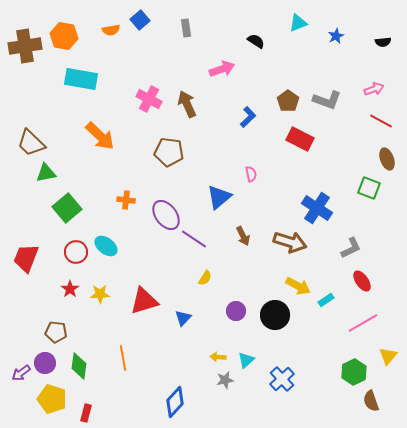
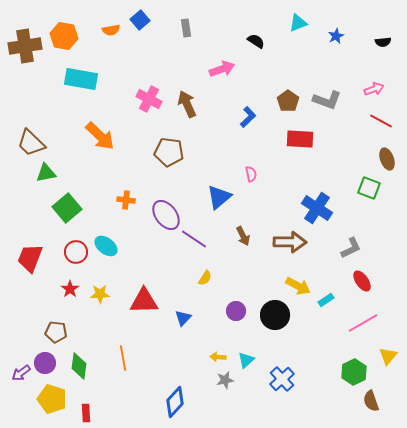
red rectangle at (300, 139): rotated 24 degrees counterclockwise
brown arrow at (290, 242): rotated 16 degrees counterclockwise
red trapezoid at (26, 258): moved 4 px right
red triangle at (144, 301): rotated 16 degrees clockwise
red rectangle at (86, 413): rotated 18 degrees counterclockwise
